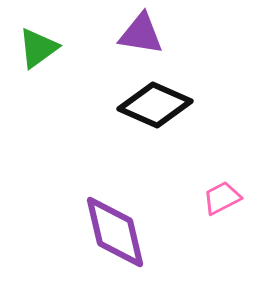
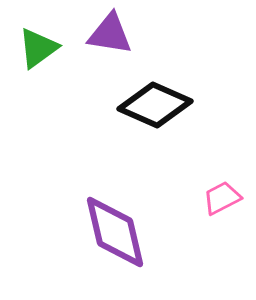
purple triangle: moved 31 px left
